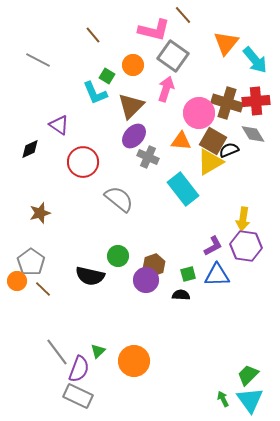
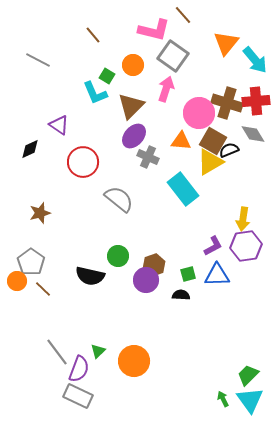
purple hexagon at (246, 246): rotated 16 degrees counterclockwise
